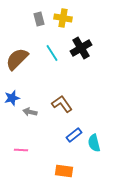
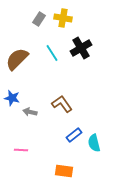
gray rectangle: rotated 48 degrees clockwise
blue star: rotated 28 degrees clockwise
